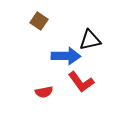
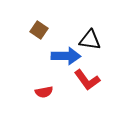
brown square: moved 9 px down
black triangle: rotated 20 degrees clockwise
red L-shape: moved 6 px right, 2 px up
